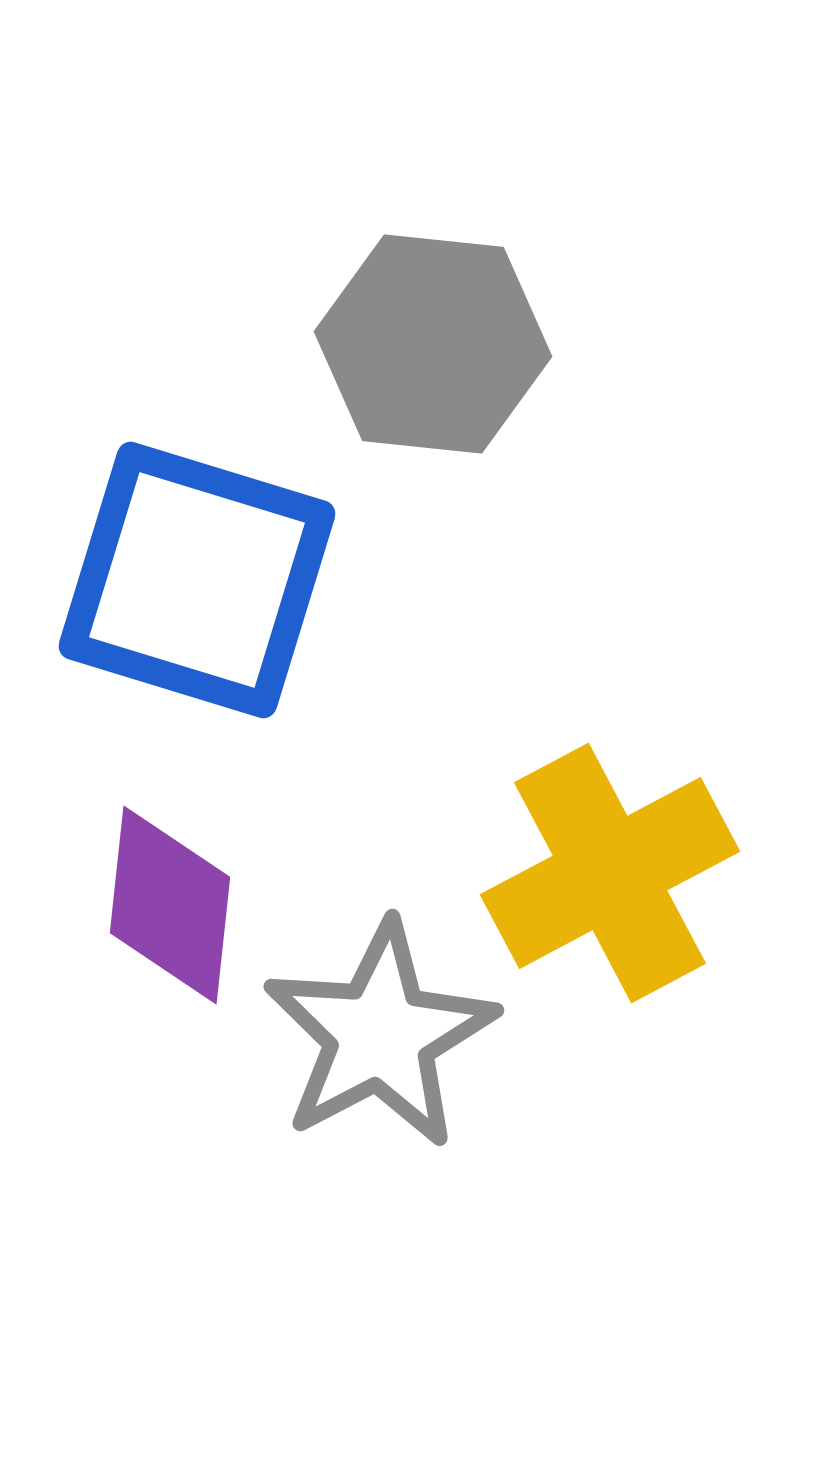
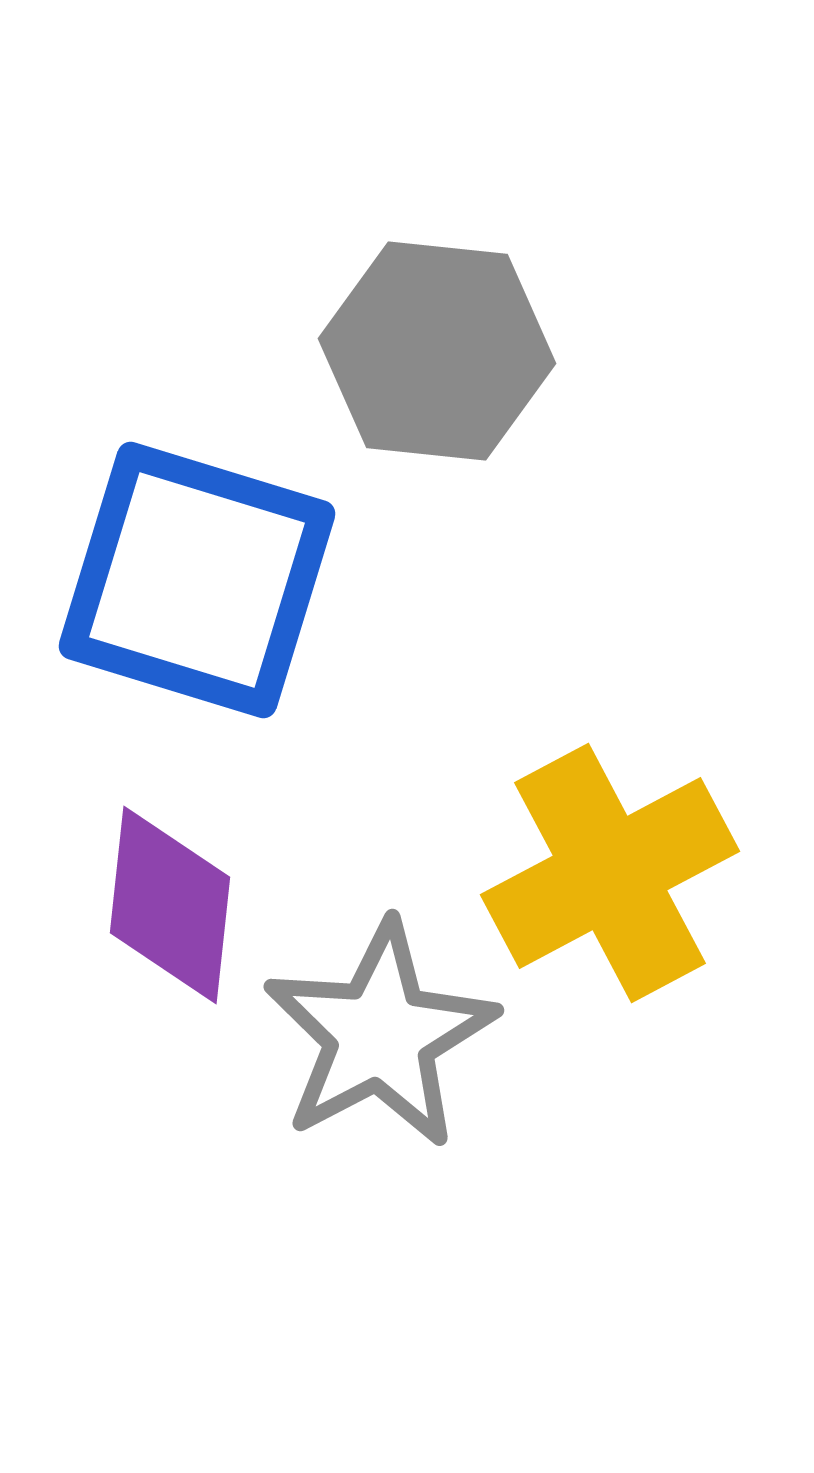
gray hexagon: moved 4 px right, 7 px down
